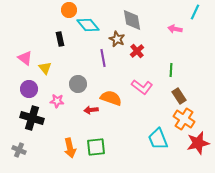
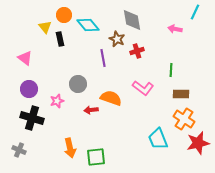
orange circle: moved 5 px left, 5 px down
red cross: rotated 24 degrees clockwise
yellow triangle: moved 41 px up
pink L-shape: moved 1 px right, 1 px down
brown rectangle: moved 2 px right, 2 px up; rotated 56 degrees counterclockwise
pink star: rotated 24 degrees counterclockwise
green square: moved 10 px down
